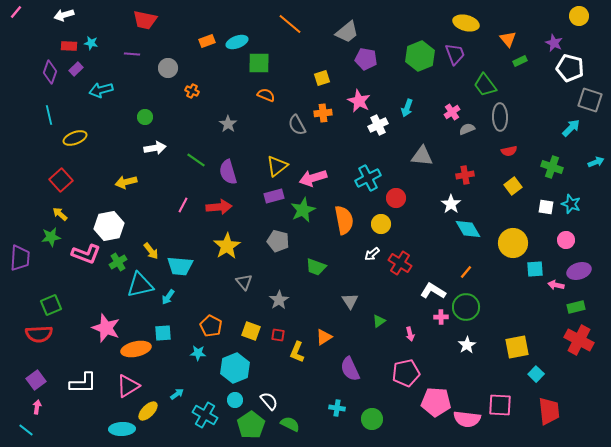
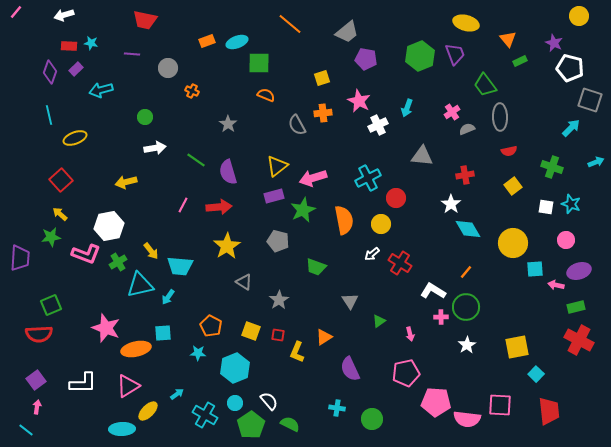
gray triangle at (244, 282): rotated 18 degrees counterclockwise
cyan circle at (235, 400): moved 3 px down
